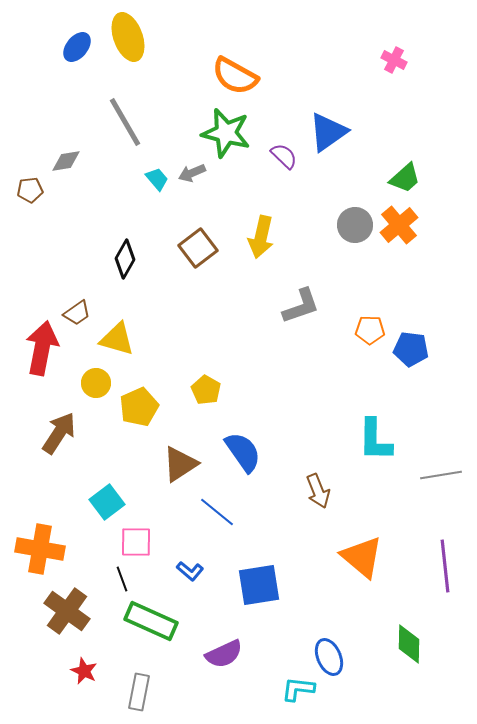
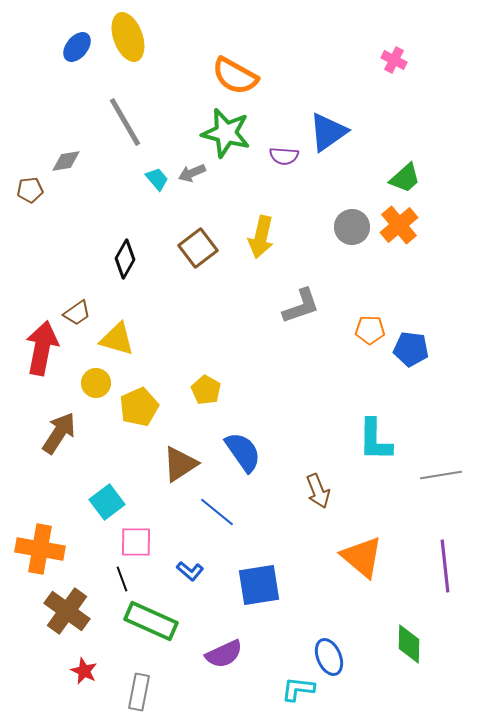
purple semicircle at (284, 156): rotated 140 degrees clockwise
gray circle at (355, 225): moved 3 px left, 2 px down
